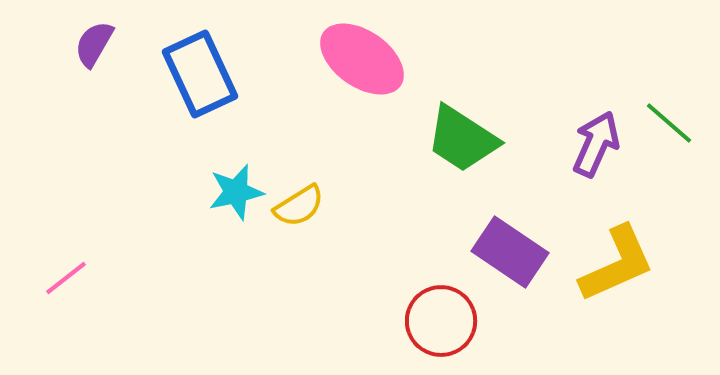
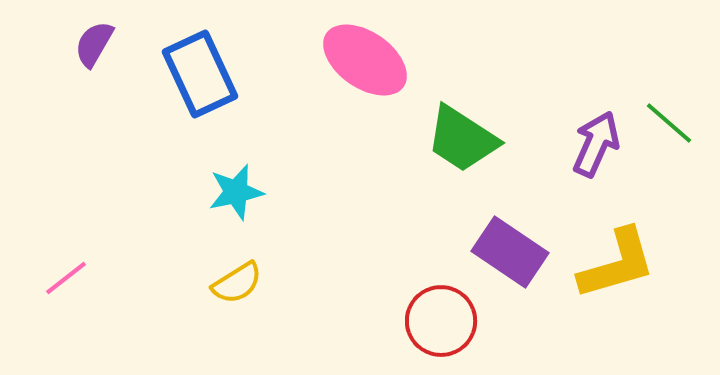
pink ellipse: moved 3 px right, 1 px down
yellow semicircle: moved 62 px left, 77 px down
yellow L-shape: rotated 8 degrees clockwise
